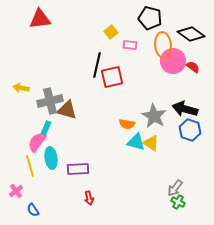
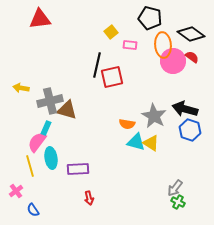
red semicircle: moved 1 px left, 10 px up
